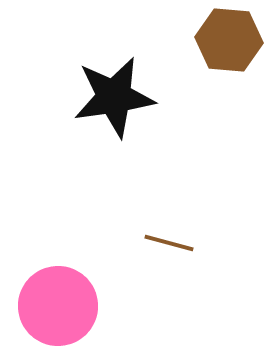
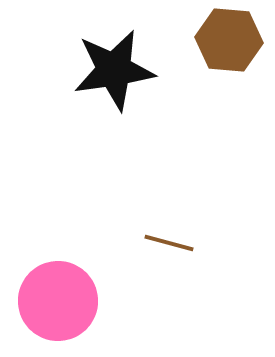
black star: moved 27 px up
pink circle: moved 5 px up
